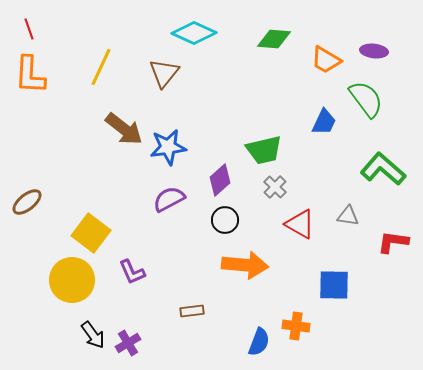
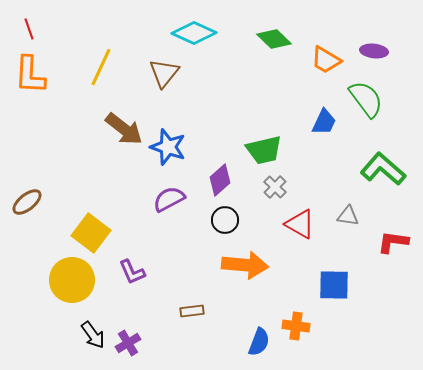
green diamond: rotated 40 degrees clockwise
blue star: rotated 27 degrees clockwise
